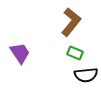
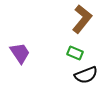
brown L-shape: moved 11 px right, 3 px up
black semicircle: rotated 15 degrees counterclockwise
